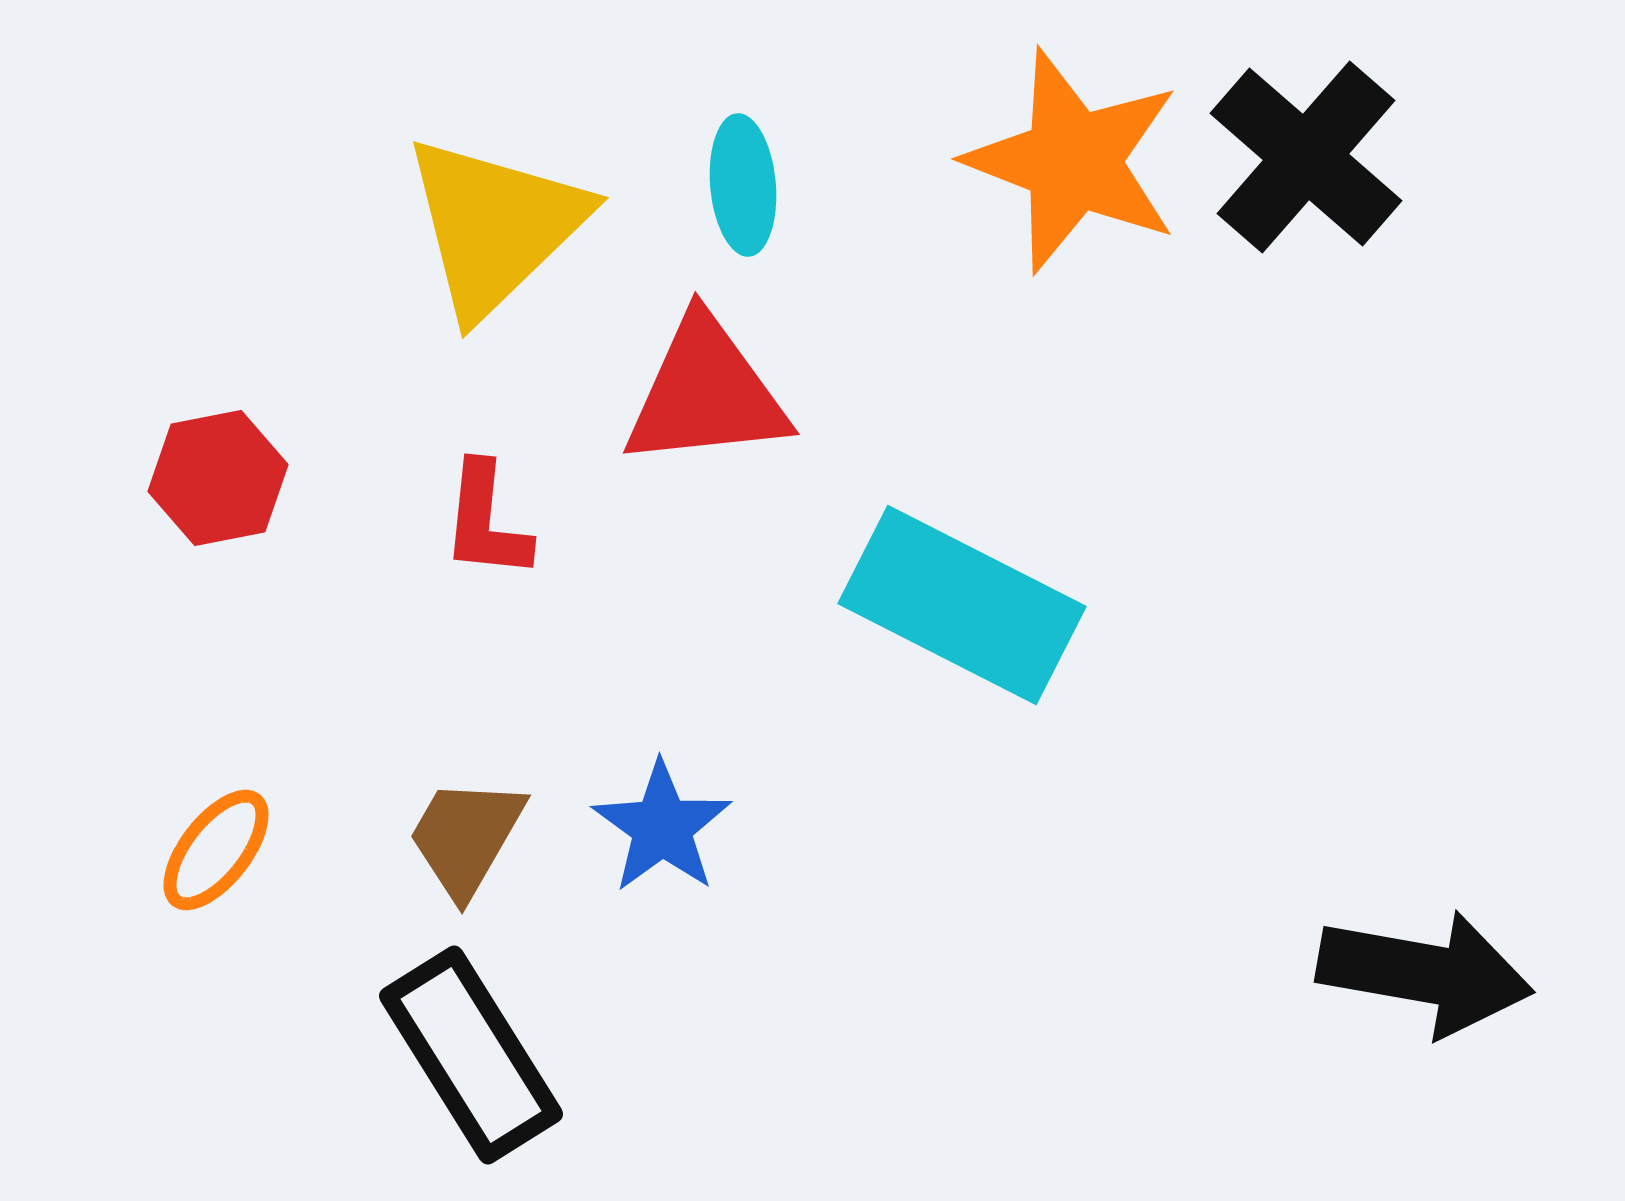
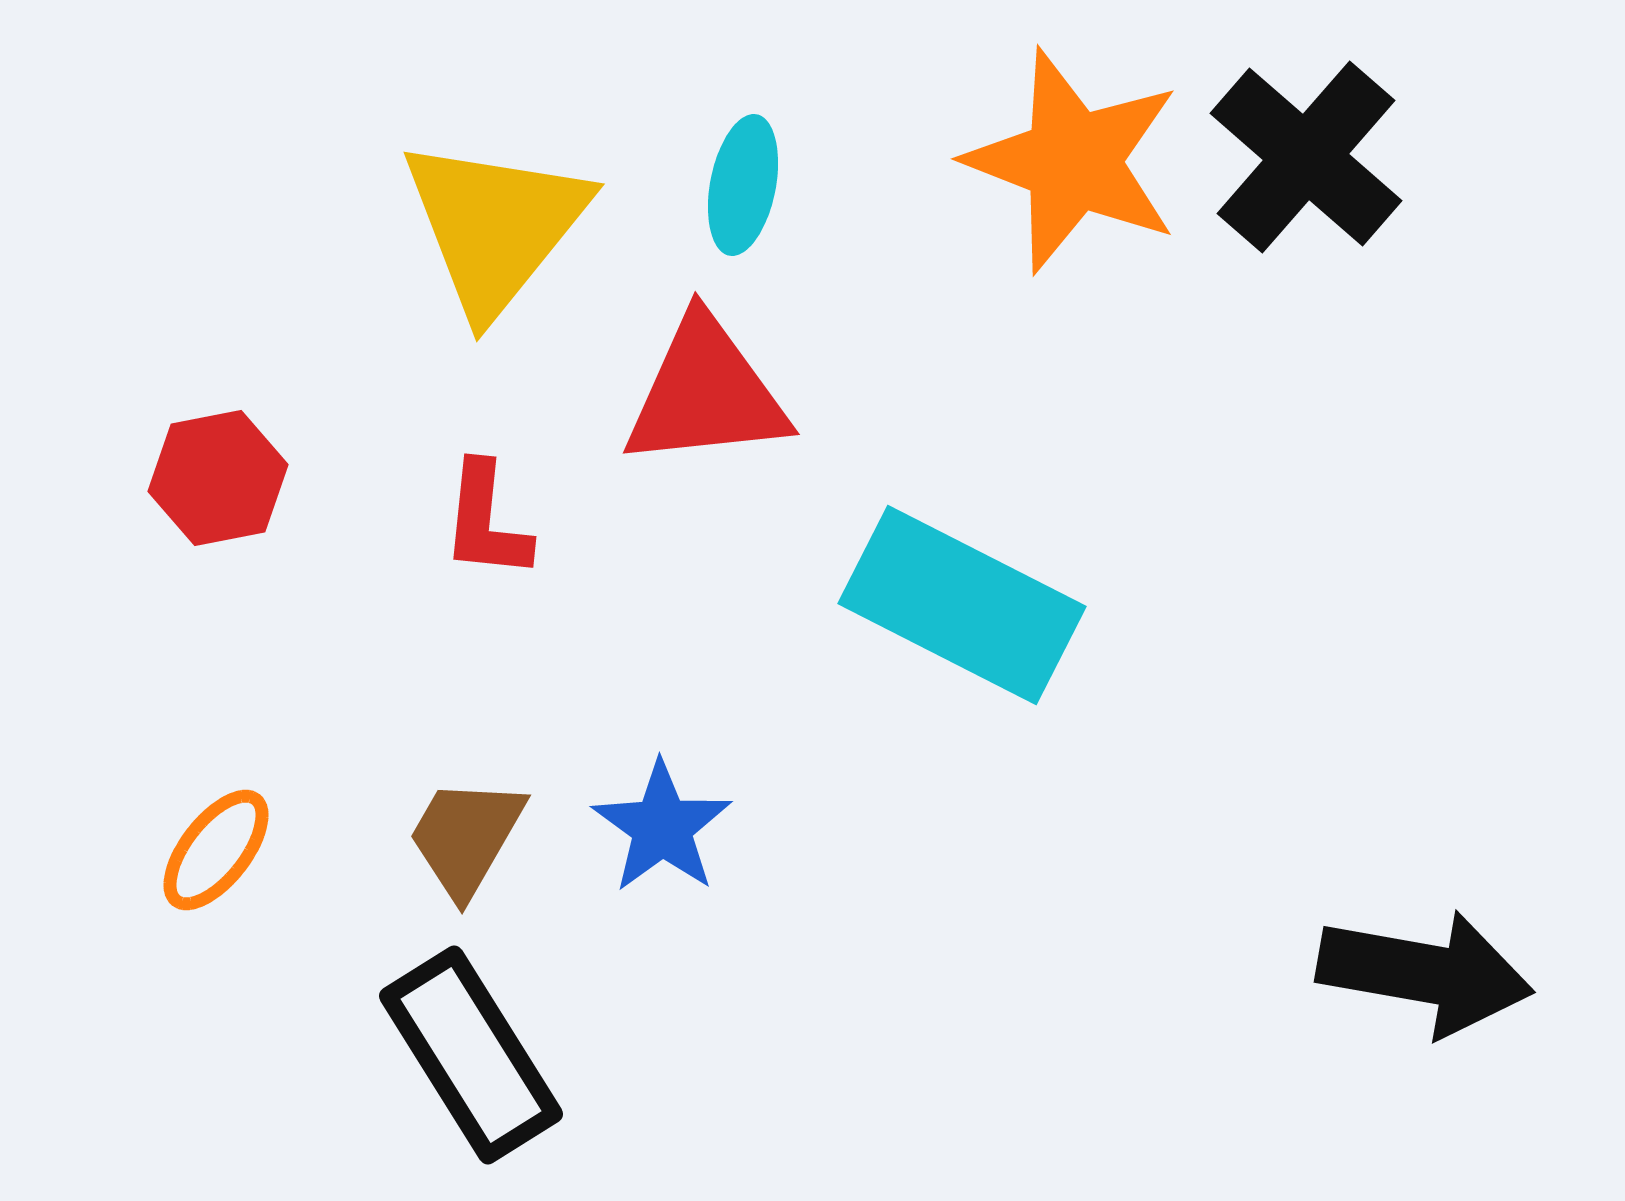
cyan ellipse: rotated 16 degrees clockwise
yellow triangle: rotated 7 degrees counterclockwise
